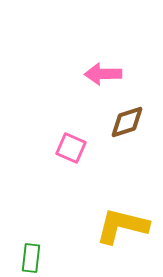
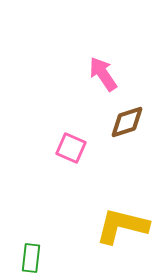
pink arrow: rotated 57 degrees clockwise
